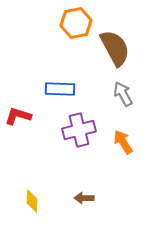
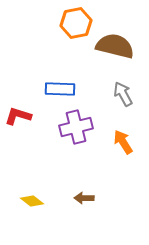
brown semicircle: moved 2 px up; rotated 48 degrees counterclockwise
purple cross: moved 3 px left, 3 px up
yellow diamond: rotated 55 degrees counterclockwise
